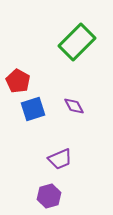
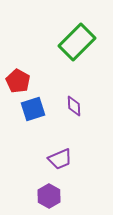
purple diamond: rotated 25 degrees clockwise
purple hexagon: rotated 15 degrees counterclockwise
